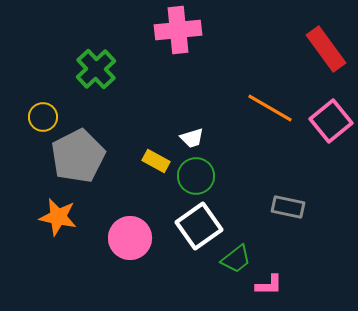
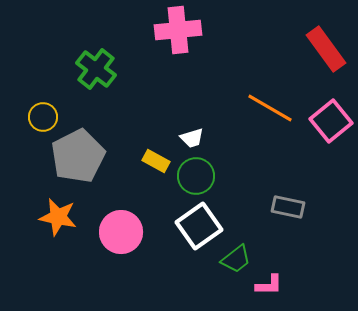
green cross: rotated 9 degrees counterclockwise
pink circle: moved 9 px left, 6 px up
